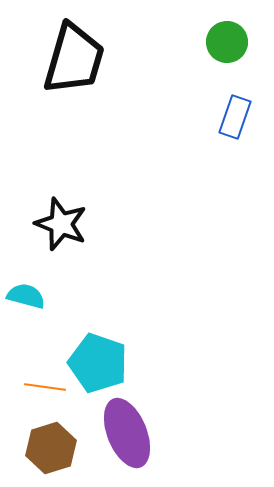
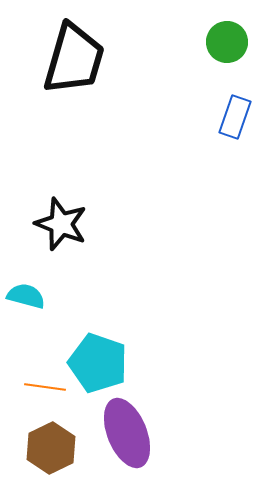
brown hexagon: rotated 9 degrees counterclockwise
